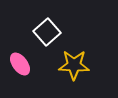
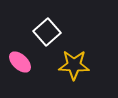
pink ellipse: moved 2 px up; rotated 10 degrees counterclockwise
